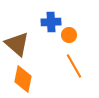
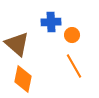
orange circle: moved 3 px right
